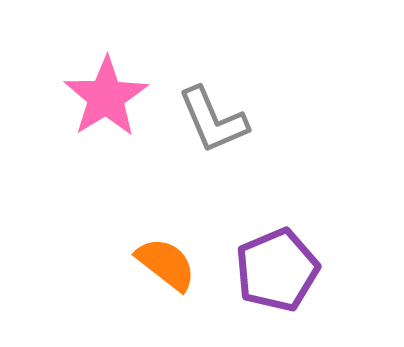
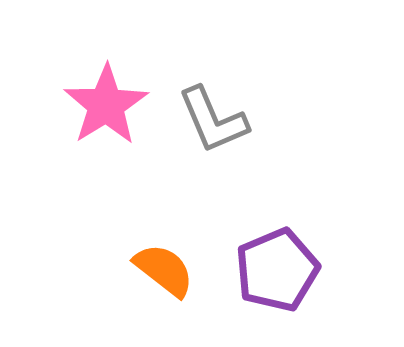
pink star: moved 8 px down
orange semicircle: moved 2 px left, 6 px down
